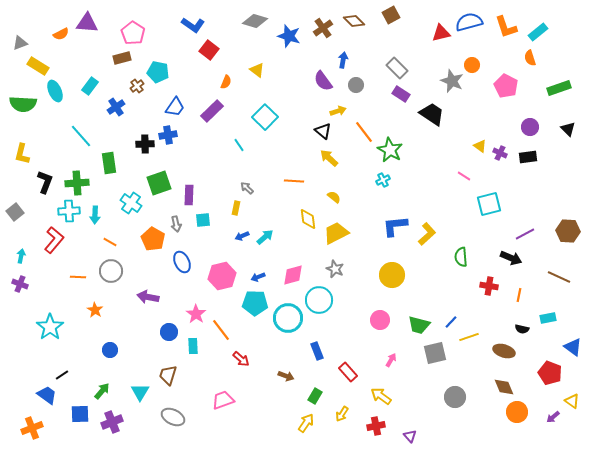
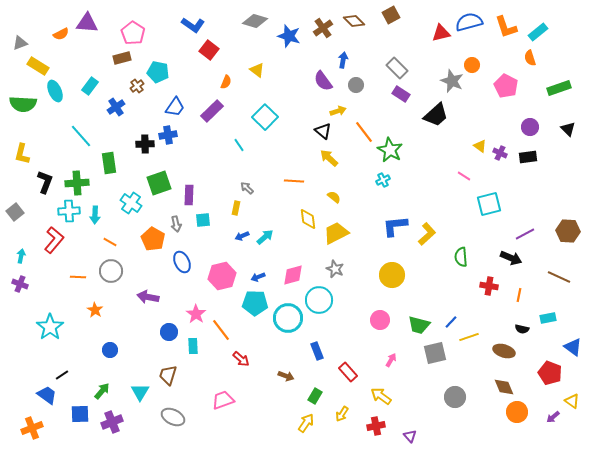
black trapezoid at (432, 114): moved 4 px right, 1 px down; rotated 104 degrees clockwise
